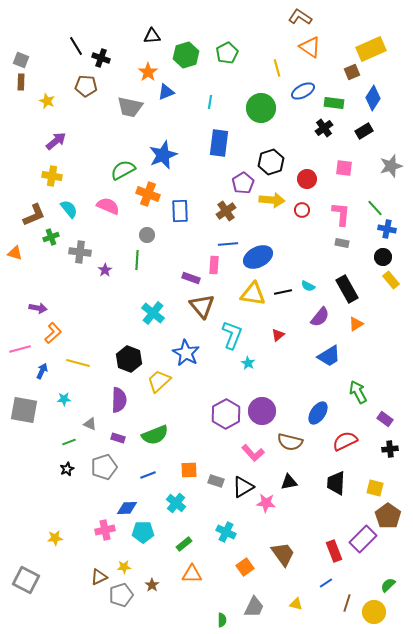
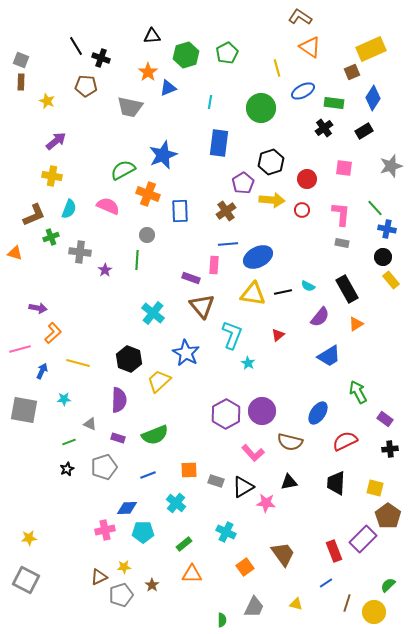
blue triangle at (166, 92): moved 2 px right, 4 px up
cyan semicircle at (69, 209): rotated 60 degrees clockwise
yellow star at (55, 538): moved 26 px left
